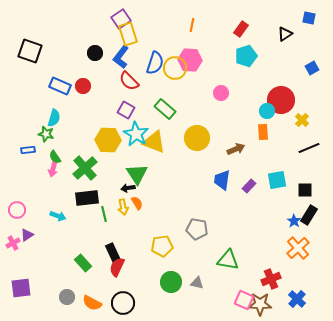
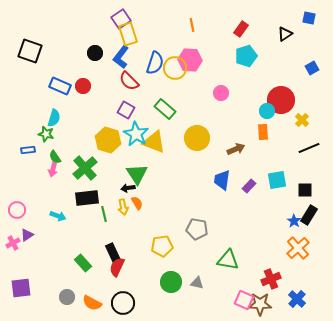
orange line at (192, 25): rotated 24 degrees counterclockwise
yellow hexagon at (108, 140): rotated 15 degrees clockwise
